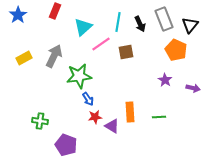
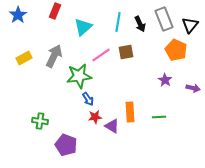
pink line: moved 11 px down
